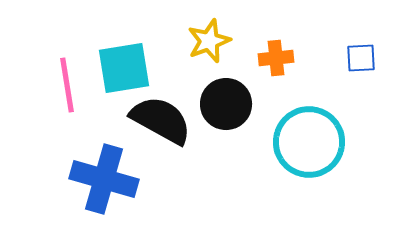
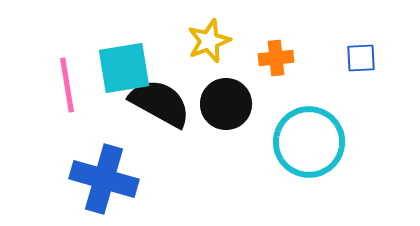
black semicircle: moved 1 px left, 17 px up
